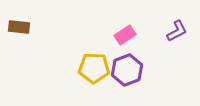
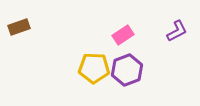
brown rectangle: rotated 25 degrees counterclockwise
pink rectangle: moved 2 px left
